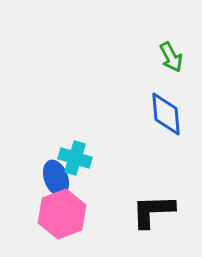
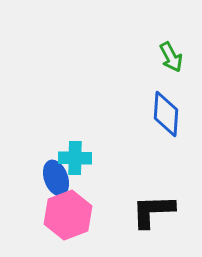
blue diamond: rotated 9 degrees clockwise
cyan cross: rotated 16 degrees counterclockwise
pink hexagon: moved 6 px right, 1 px down
